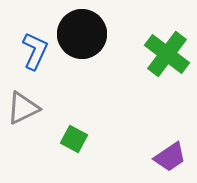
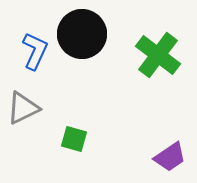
green cross: moved 9 px left, 1 px down
green square: rotated 12 degrees counterclockwise
